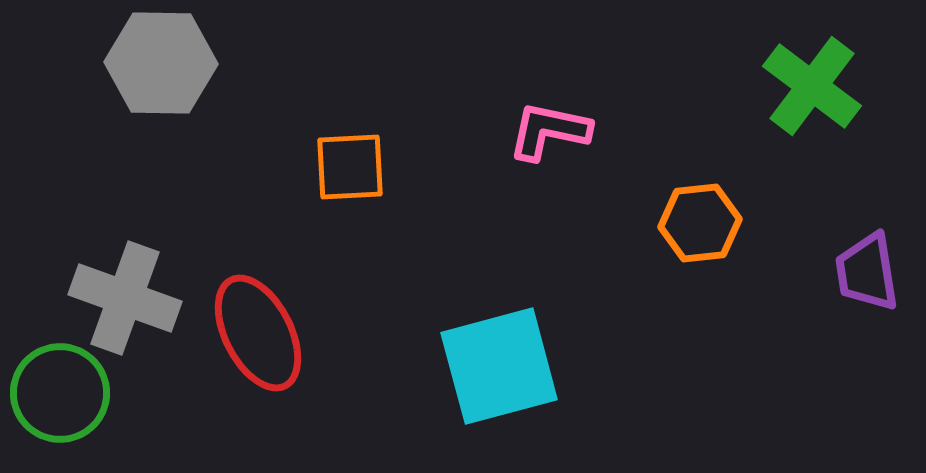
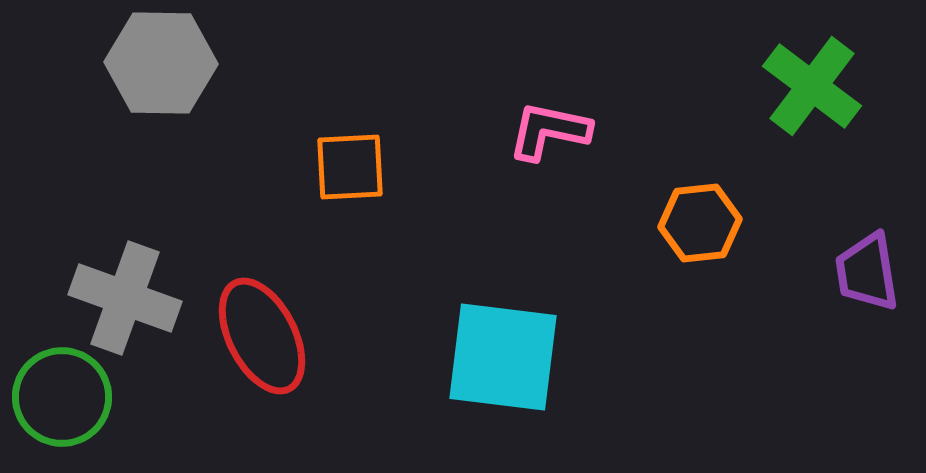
red ellipse: moved 4 px right, 3 px down
cyan square: moved 4 px right, 9 px up; rotated 22 degrees clockwise
green circle: moved 2 px right, 4 px down
